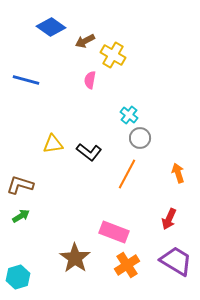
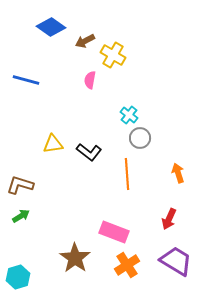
orange line: rotated 32 degrees counterclockwise
